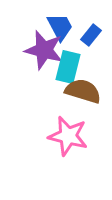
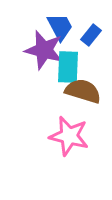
cyan rectangle: rotated 12 degrees counterclockwise
pink star: moved 1 px right
